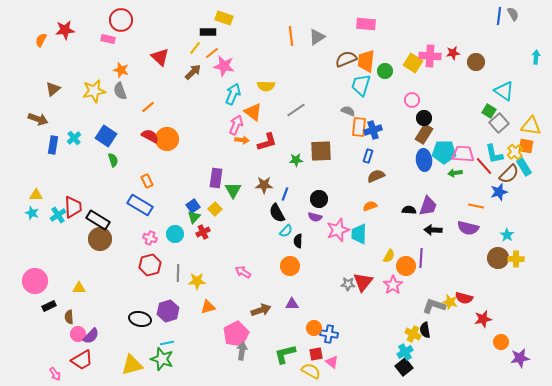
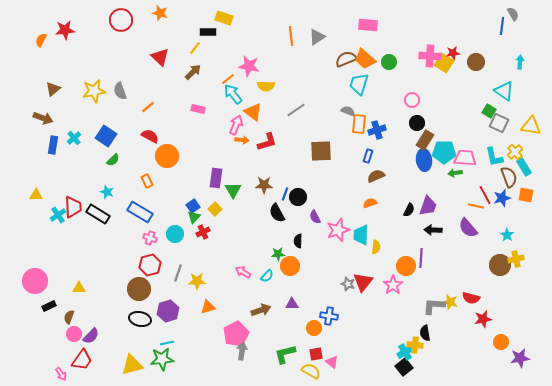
blue line at (499, 16): moved 3 px right, 10 px down
pink rectangle at (366, 24): moved 2 px right, 1 px down
pink rectangle at (108, 39): moved 90 px right, 70 px down
orange line at (212, 53): moved 16 px right, 26 px down
cyan arrow at (536, 57): moved 16 px left, 5 px down
orange trapezoid at (366, 61): moved 1 px left, 2 px up; rotated 55 degrees counterclockwise
yellow square at (413, 63): moved 31 px right
pink star at (224, 66): moved 25 px right
orange star at (121, 70): moved 39 px right, 57 px up
green circle at (385, 71): moved 4 px right, 9 px up
cyan trapezoid at (361, 85): moved 2 px left, 1 px up
cyan arrow at (233, 94): rotated 60 degrees counterclockwise
black circle at (424, 118): moved 7 px left, 5 px down
brown arrow at (38, 119): moved 5 px right, 1 px up
gray square at (499, 123): rotated 24 degrees counterclockwise
orange rectangle at (359, 127): moved 3 px up
blue cross at (373, 130): moved 4 px right
brown rectangle at (424, 134): moved 1 px right, 6 px down
orange circle at (167, 139): moved 17 px down
orange square at (526, 146): moved 49 px down
pink trapezoid at (463, 154): moved 2 px right, 4 px down
cyan L-shape at (494, 154): moved 3 px down
green semicircle at (113, 160): rotated 64 degrees clockwise
green star at (296, 160): moved 18 px left, 94 px down
red line at (484, 166): moved 1 px right, 29 px down; rotated 12 degrees clockwise
brown semicircle at (509, 174): moved 3 px down; rotated 65 degrees counterclockwise
blue star at (499, 192): moved 3 px right, 6 px down
black circle at (319, 199): moved 21 px left, 2 px up
blue rectangle at (140, 205): moved 7 px down
orange semicircle at (370, 206): moved 3 px up
black semicircle at (409, 210): rotated 112 degrees clockwise
cyan star at (32, 213): moved 75 px right, 21 px up
purple semicircle at (315, 217): rotated 48 degrees clockwise
black rectangle at (98, 220): moved 6 px up
purple semicircle at (468, 228): rotated 35 degrees clockwise
cyan semicircle at (286, 231): moved 19 px left, 45 px down
cyan trapezoid at (359, 234): moved 2 px right, 1 px down
brown circle at (100, 239): moved 39 px right, 50 px down
yellow semicircle at (389, 256): moved 13 px left, 9 px up; rotated 24 degrees counterclockwise
brown circle at (498, 258): moved 2 px right, 7 px down
yellow cross at (516, 259): rotated 14 degrees counterclockwise
gray line at (178, 273): rotated 18 degrees clockwise
gray star at (348, 284): rotated 16 degrees clockwise
red semicircle at (464, 298): moved 7 px right
gray L-shape at (434, 306): rotated 15 degrees counterclockwise
brown semicircle at (69, 317): rotated 24 degrees clockwise
black semicircle at (425, 330): moved 3 px down
pink circle at (78, 334): moved 4 px left
blue cross at (329, 334): moved 18 px up
yellow cross at (413, 334): moved 2 px right, 11 px down; rotated 21 degrees counterclockwise
green star at (162, 359): rotated 25 degrees counterclockwise
red trapezoid at (82, 360): rotated 25 degrees counterclockwise
pink arrow at (55, 374): moved 6 px right
